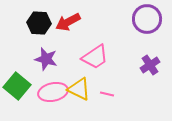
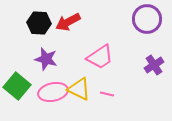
pink trapezoid: moved 5 px right
purple cross: moved 4 px right
